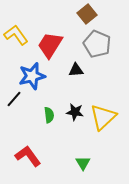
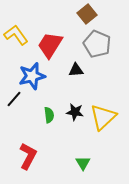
red L-shape: rotated 64 degrees clockwise
